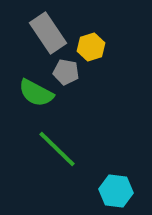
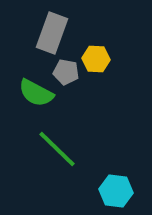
gray rectangle: moved 4 px right; rotated 54 degrees clockwise
yellow hexagon: moved 5 px right, 12 px down; rotated 20 degrees clockwise
